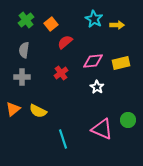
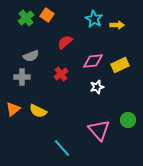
green cross: moved 2 px up
orange square: moved 4 px left, 9 px up; rotated 16 degrees counterclockwise
gray semicircle: moved 7 px right, 6 px down; rotated 119 degrees counterclockwise
yellow rectangle: moved 1 px left, 2 px down; rotated 12 degrees counterclockwise
red cross: moved 1 px down
white star: rotated 24 degrees clockwise
pink triangle: moved 3 px left, 1 px down; rotated 25 degrees clockwise
cyan line: moved 1 px left, 9 px down; rotated 24 degrees counterclockwise
